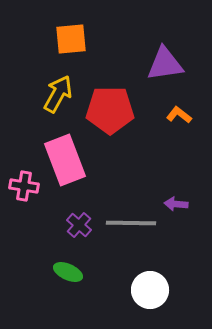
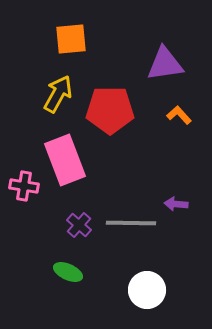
orange L-shape: rotated 10 degrees clockwise
white circle: moved 3 px left
